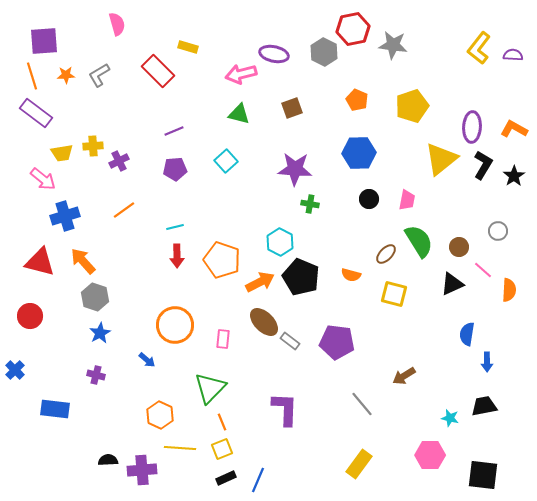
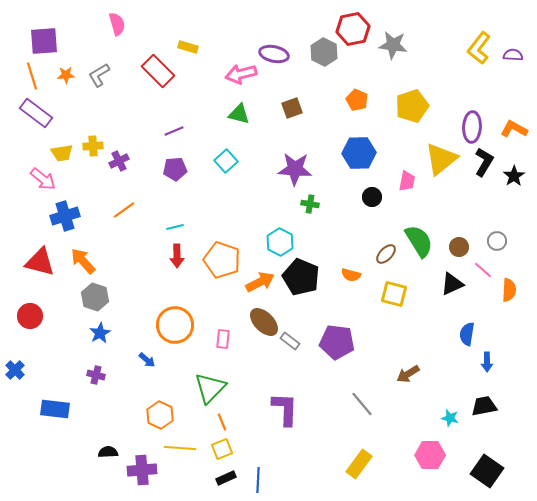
black L-shape at (483, 165): moved 1 px right, 3 px up
black circle at (369, 199): moved 3 px right, 2 px up
pink trapezoid at (407, 200): moved 19 px up
gray circle at (498, 231): moved 1 px left, 10 px down
brown arrow at (404, 376): moved 4 px right, 2 px up
black semicircle at (108, 460): moved 8 px up
black square at (483, 475): moved 4 px right, 4 px up; rotated 28 degrees clockwise
blue line at (258, 480): rotated 20 degrees counterclockwise
